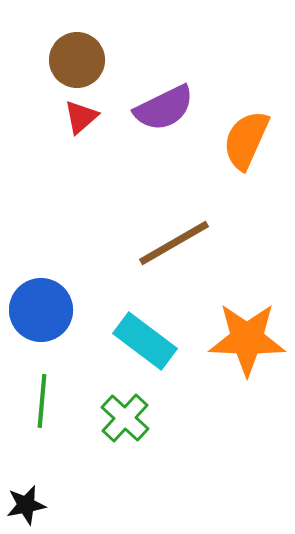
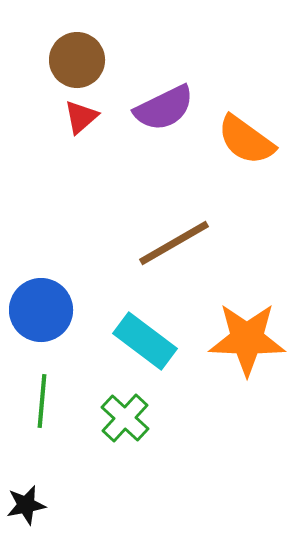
orange semicircle: rotated 78 degrees counterclockwise
